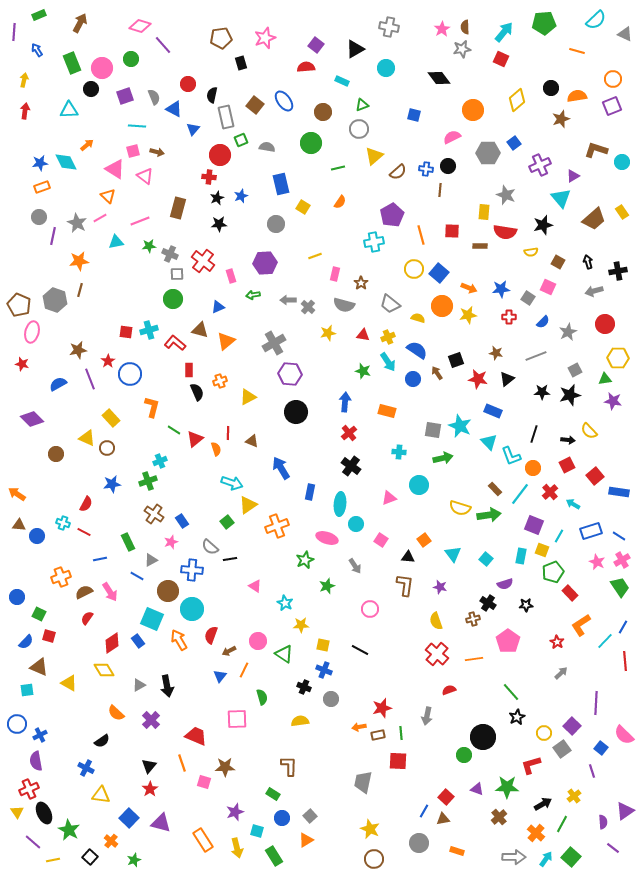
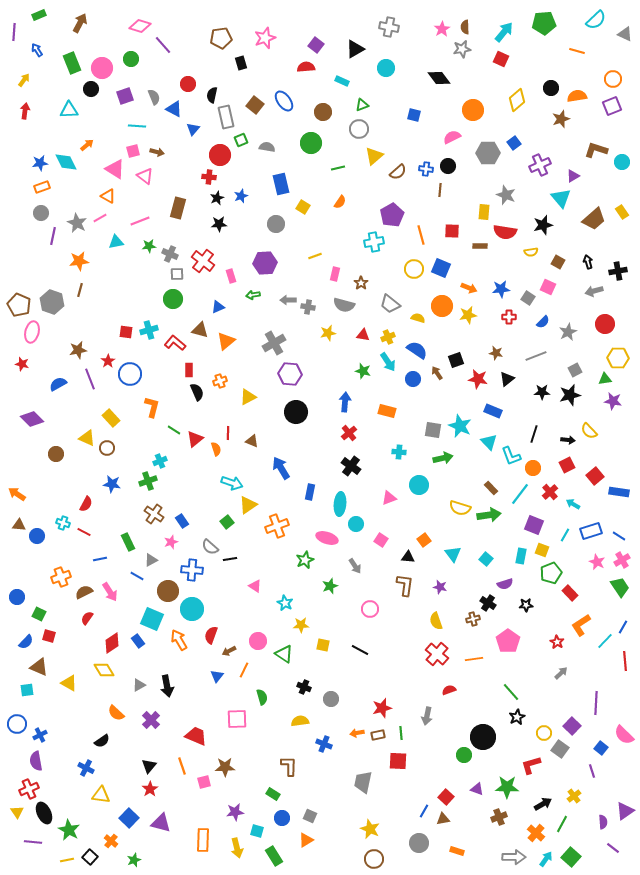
yellow arrow at (24, 80): rotated 24 degrees clockwise
orange triangle at (108, 196): rotated 14 degrees counterclockwise
gray circle at (39, 217): moved 2 px right, 4 px up
blue square at (439, 273): moved 2 px right, 5 px up; rotated 18 degrees counterclockwise
gray hexagon at (55, 300): moved 3 px left, 2 px down
gray cross at (308, 307): rotated 32 degrees counterclockwise
blue star at (112, 484): rotated 18 degrees clockwise
brown rectangle at (495, 489): moved 4 px left, 1 px up
cyan line at (559, 536): moved 6 px right, 1 px up
green pentagon at (553, 572): moved 2 px left, 1 px down
green star at (327, 586): moved 3 px right
blue cross at (324, 670): moved 74 px down
blue triangle at (220, 676): moved 3 px left
orange arrow at (359, 727): moved 2 px left, 6 px down
gray square at (562, 749): moved 2 px left; rotated 18 degrees counterclockwise
orange line at (182, 763): moved 3 px down
pink square at (204, 782): rotated 32 degrees counterclockwise
purple star at (235, 812): rotated 12 degrees clockwise
gray square at (310, 816): rotated 24 degrees counterclockwise
brown cross at (499, 817): rotated 21 degrees clockwise
orange rectangle at (203, 840): rotated 35 degrees clockwise
purple line at (33, 842): rotated 36 degrees counterclockwise
yellow line at (53, 860): moved 14 px right
